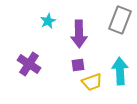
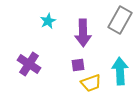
gray rectangle: rotated 8 degrees clockwise
purple arrow: moved 4 px right, 1 px up
yellow trapezoid: moved 1 px left, 1 px down
